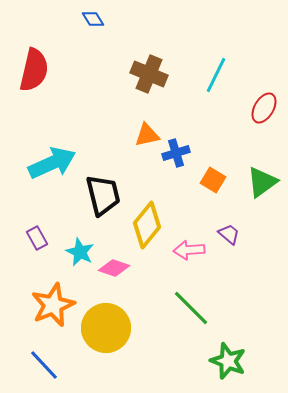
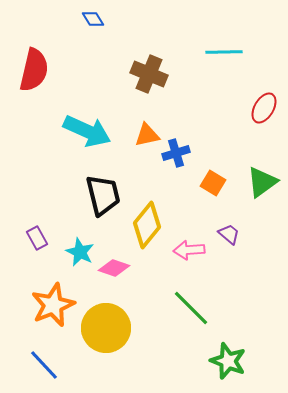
cyan line: moved 8 px right, 23 px up; rotated 63 degrees clockwise
cyan arrow: moved 35 px right, 32 px up; rotated 48 degrees clockwise
orange square: moved 3 px down
